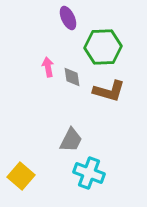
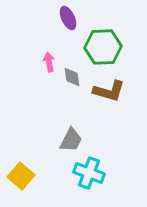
pink arrow: moved 1 px right, 5 px up
